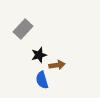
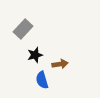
black star: moved 4 px left
brown arrow: moved 3 px right, 1 px up
